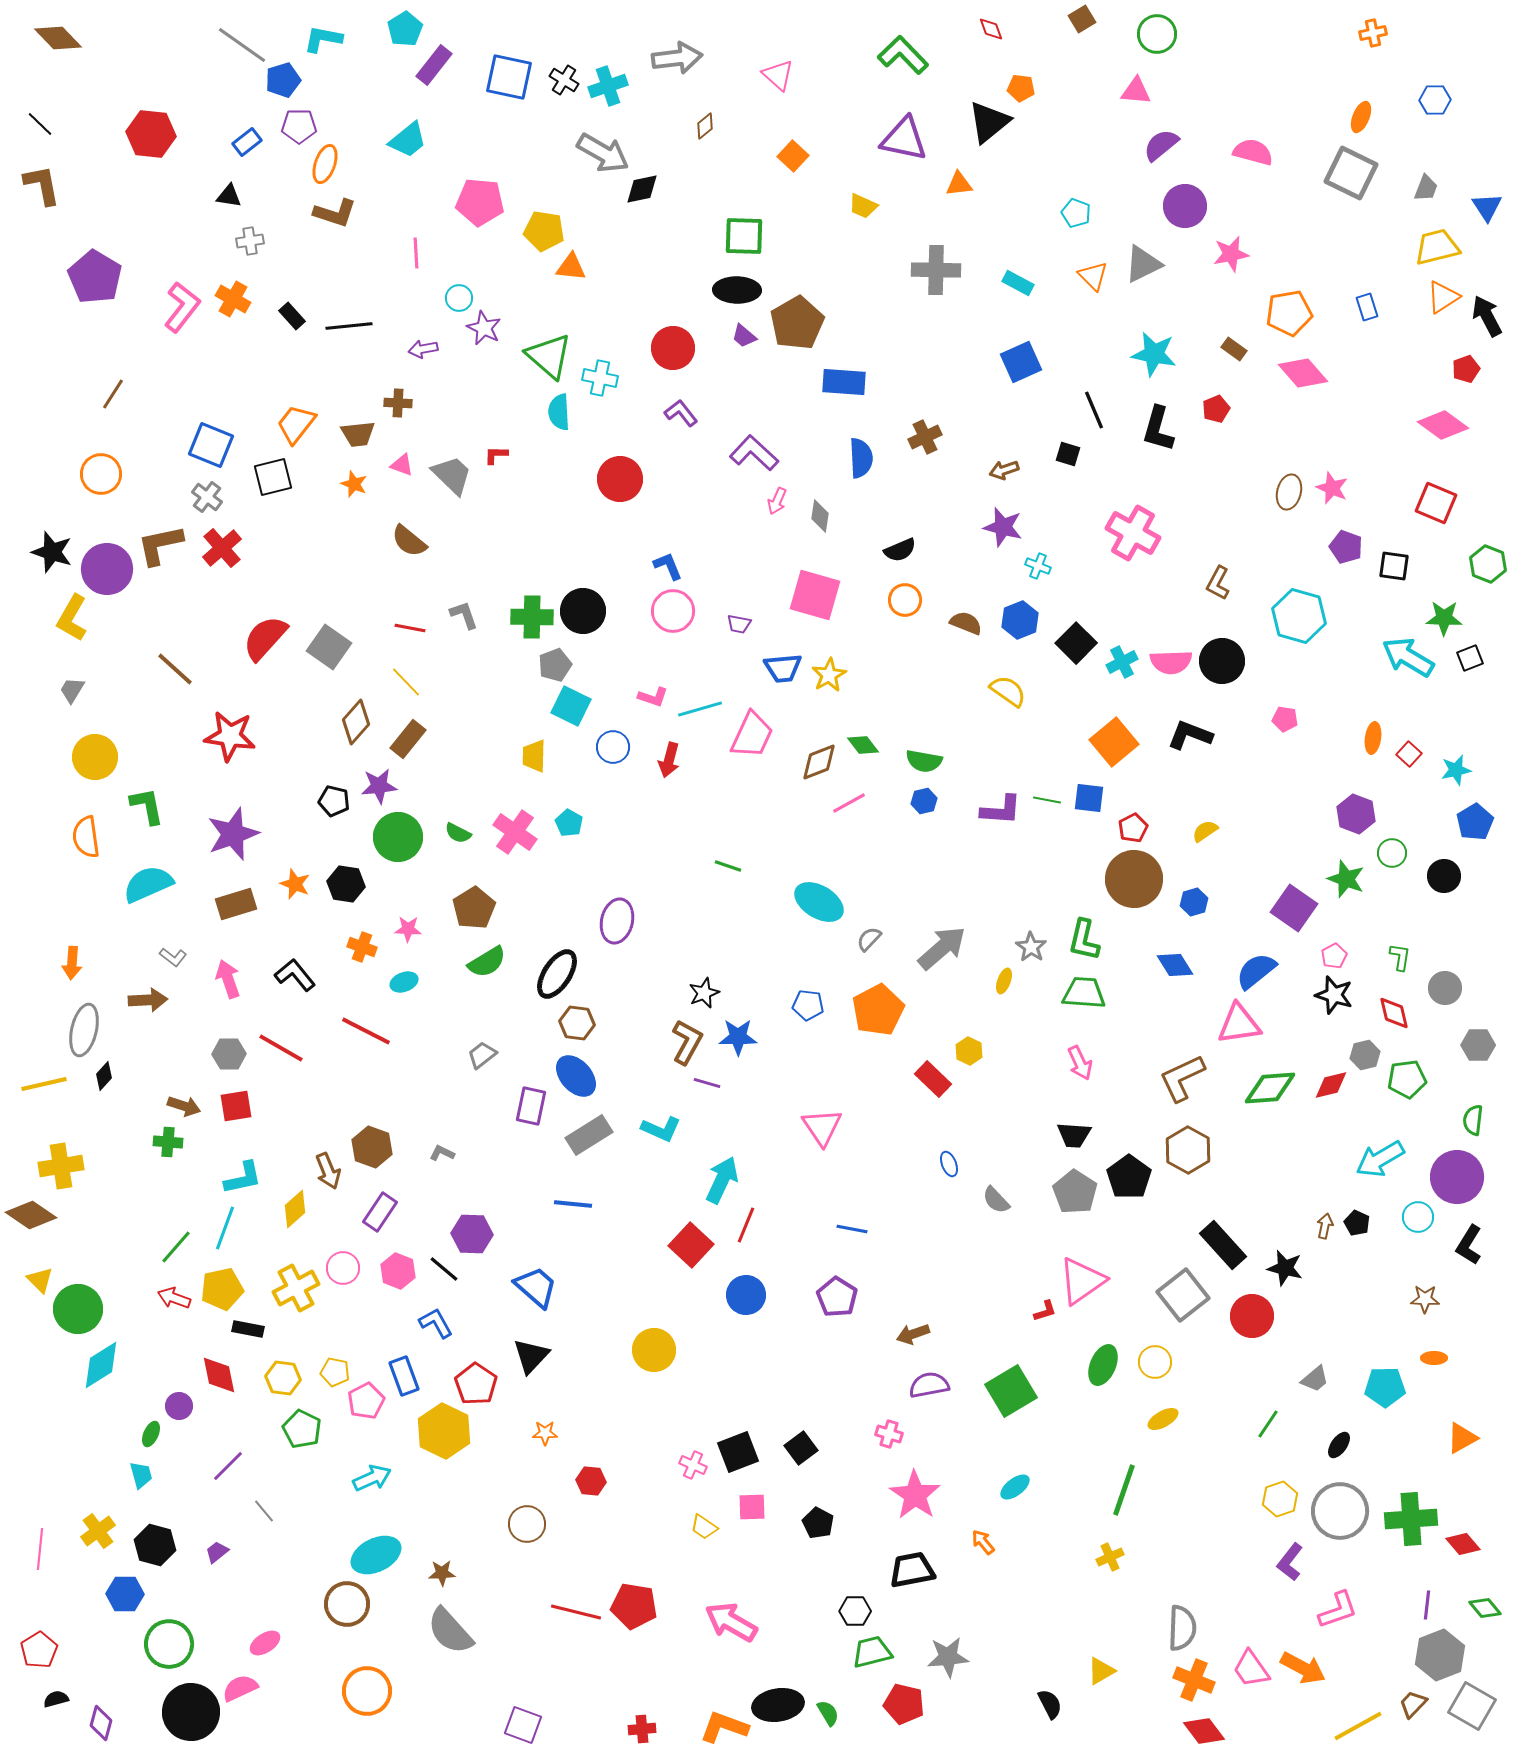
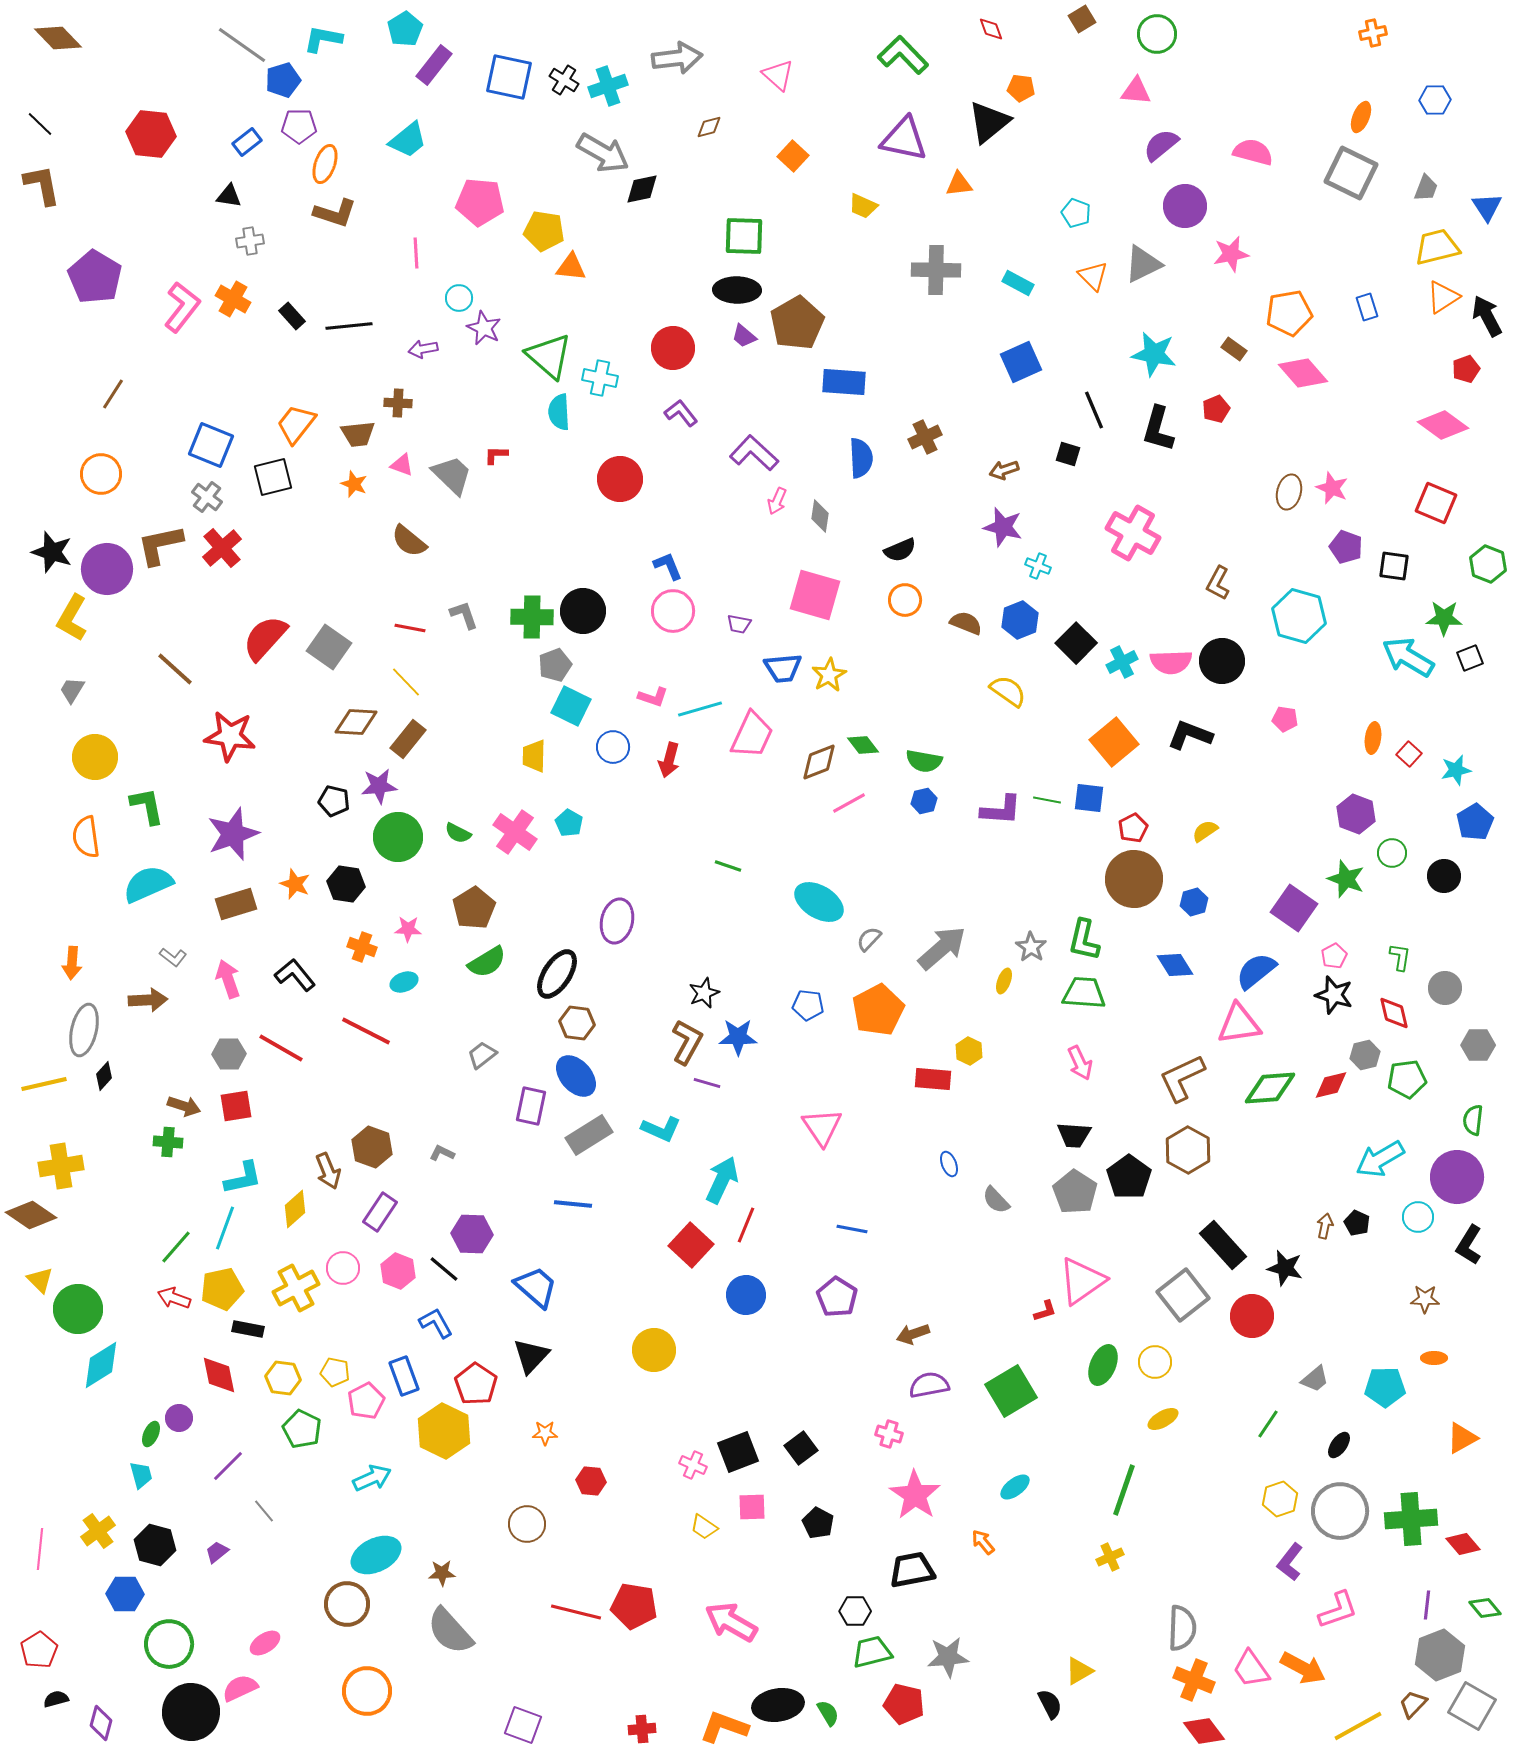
brown diamond at (705, 126): moved 4 px right, 1 px down; rotated 24 degrees clockwise
brown diamond at (356, 722): rotated 51 degrees clockwise
red rectangle at (933, 1079): rotated 39 degrees counterclockwise
purple circle at (179, 1406): moved 12 px down
yellow triangle at (1101, 1671): moved 22 px left
